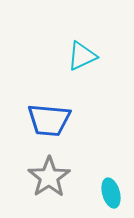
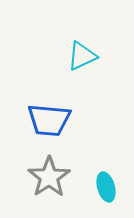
cyan ellipse: moved 5 px left, 6 px up
